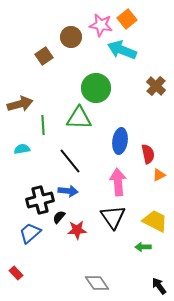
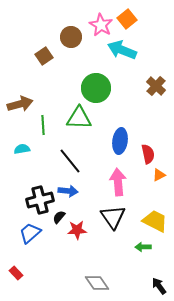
pink star: rotated 20 degrees clockwise
